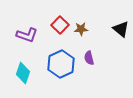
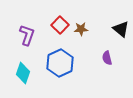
purple L-shape: rotated 90 degrees counterclockwise
purple semicircle: moved 18 px right
blue hexagon: moved 1 px left, 1 px up
